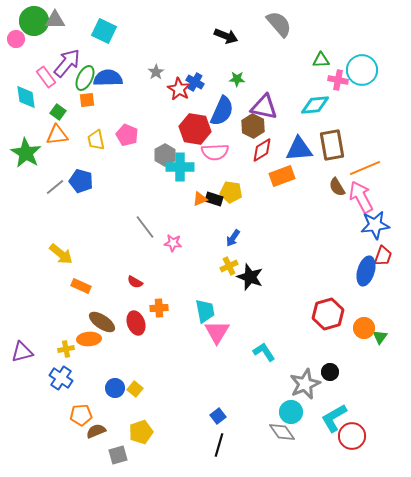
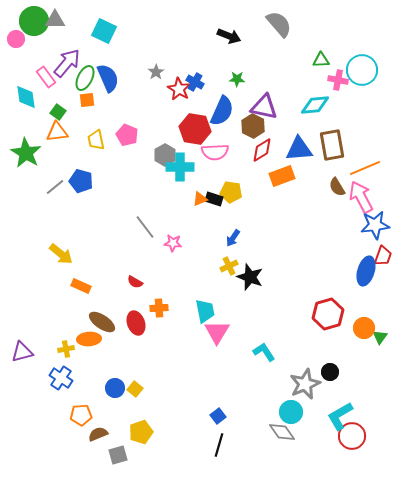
black arrow at (226, 36): moved 3 px right
blue semicircle at (108, 78): rotated 68 degrees clockwise
orange triangle at (57, 135): moved 3 px up
cyan L-shape at (334, 418): moved 6 px right, 2 px up
brown semicircle at (96, 431): moved 2 px right, 3 px down
